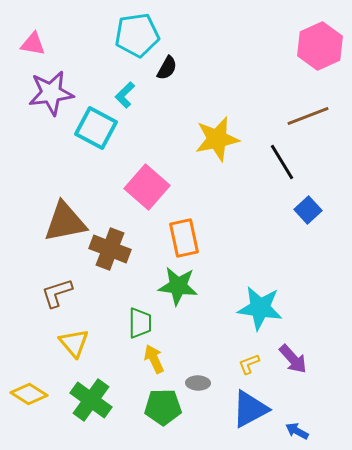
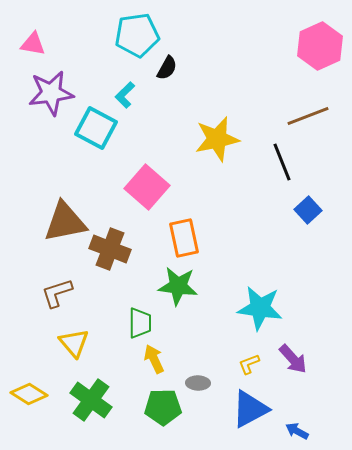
black line: rotated 9 degrees clockwise
